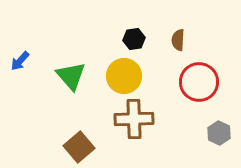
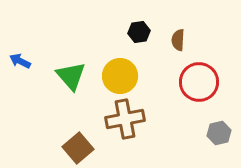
black hexagon: moved 5 px right, 7 px up
blue arrow: rotated 75 degrees clockwise
yellow circle: moved 4 px left
brown cross: moved 9 px left; rotated 9 degrees counterclockwise
gray hexagon: rotated 20 degrees clockwise
brown square: moved 1 px left, 1 px down
